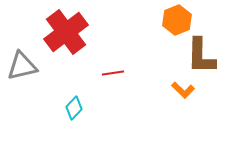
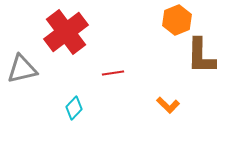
gray triangle: moved 3 px down
orange L-shape: moved 15 px left, 15 px down
